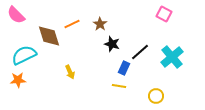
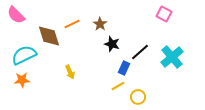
orange star: moved 4 px right
yellow line: moved 1 px left; rotated 40 degrees counterclockwise
yellow circle: moved 18 px left, 1 px down
